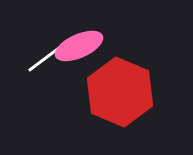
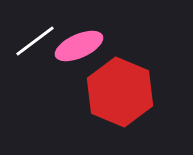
white line: moved 12 px left, 16 px up
